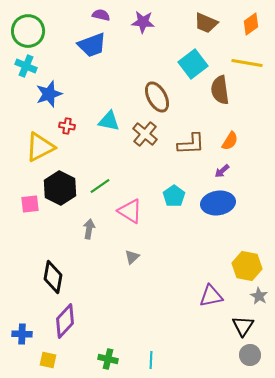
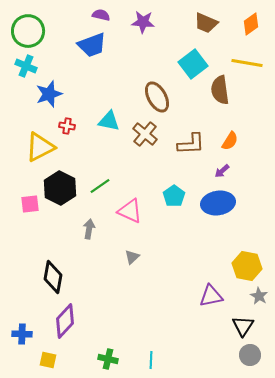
pink triangle: rotated 8 degrees counterclockwise
